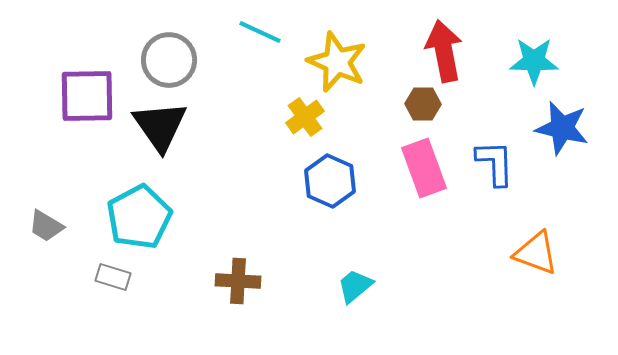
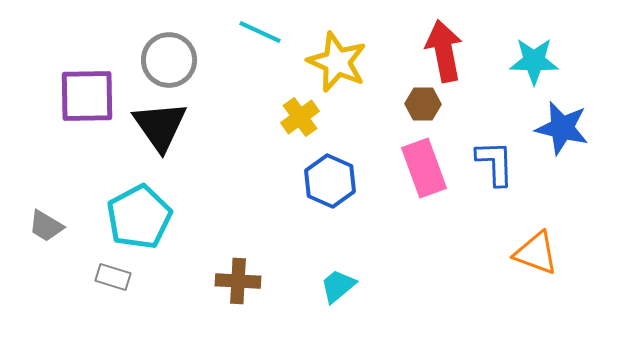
yellow cross: moved 5 px left
cyan trapezoid: moved 17 px left
